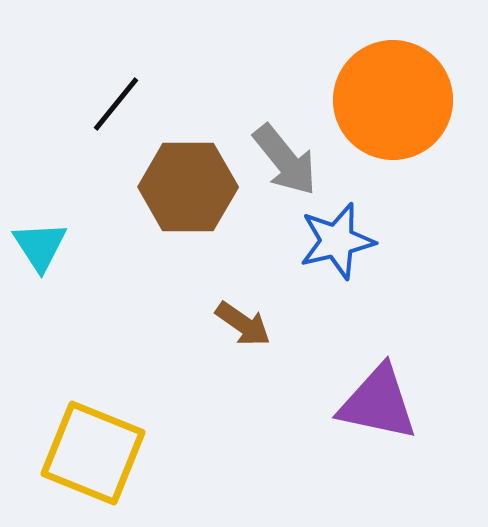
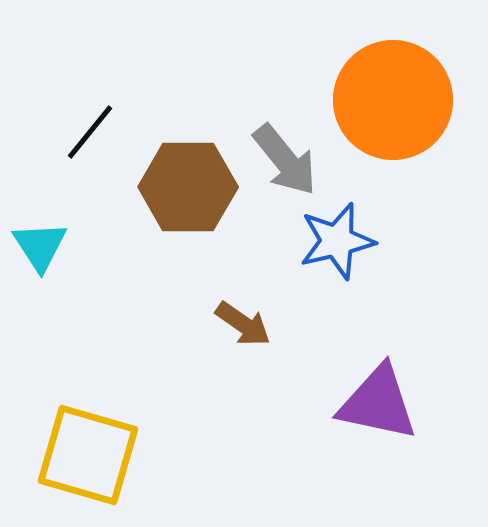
black line: moved 26 px left, 28 px down
yellow square: moved 5 px left, 2 px down; rotated 6 degrees counterclockwise
